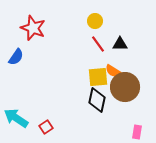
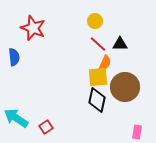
red line: rotated 12 degrees counterclockwise
blue semicircle: moved 2 px left; rotated 42 degrees counterclockwise
orange semicircle: moved 8 px left, 8 px up; rotated 98 degrees counterclockwise
